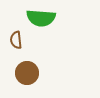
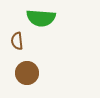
brown semicircle: moved 1 px right, 1 px down
